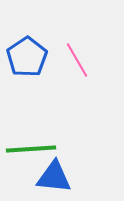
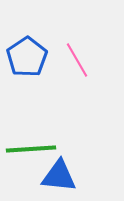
blue triangle: moved 5 px right, 1 px up
